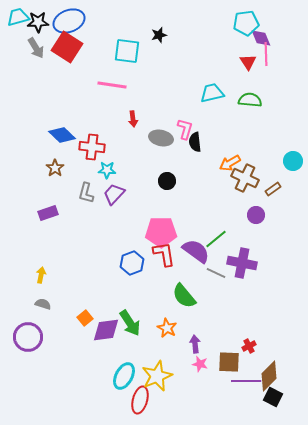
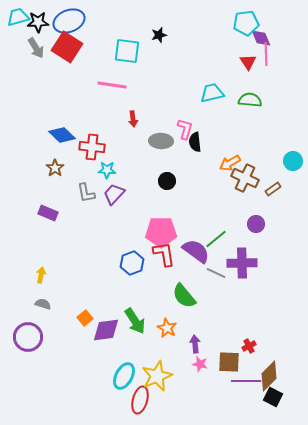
gray ellipse at (161, 138): moved 3 px down; rotated 10 degrees counterclockwise
gray L-shape at (86, 193): rotated 25 degrees counterclockwise
purple rectangle at (48, 213): rotated 42 degrees clockwise
purple circle at (256, 215): moved 9 px down
purple cross at (242, 263): rotated 12 degrees counterclockwise
green arrow at (130, 323): moved 5 px right, 2 px up
